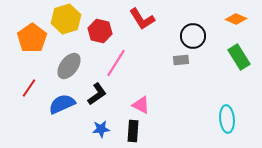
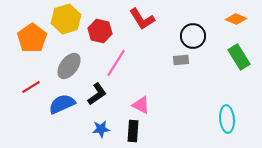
red line: moved 2 px right, 1 px up; rotated 24 degrees clockwise
